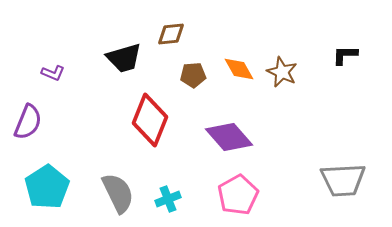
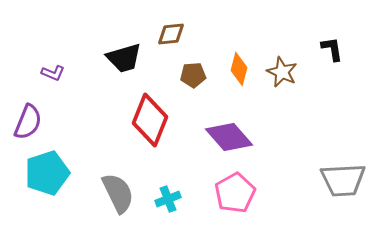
black L-shape: moved 13 px left, 6 px up; rotated 80 degrees clockwise
orange diamond: rotated 44 degrees clockwise
cyan pentagon: moved 14 px up; rotated 15 degrees clockwise
pink pentagon: moved 3 px left, 2 px up
